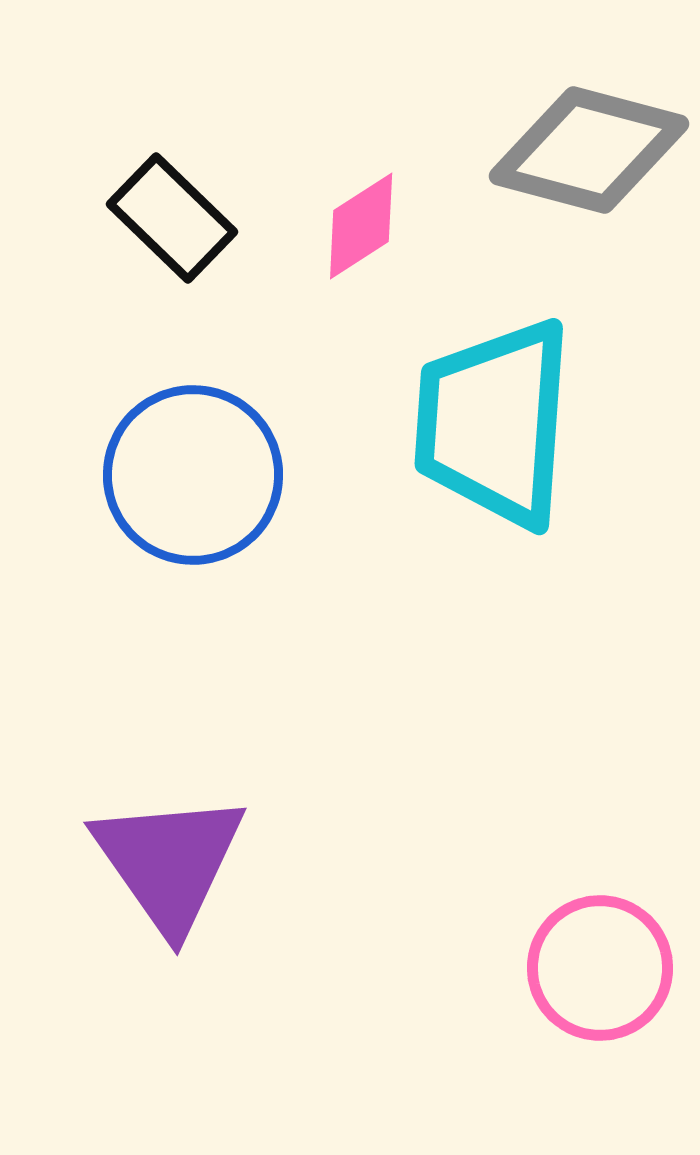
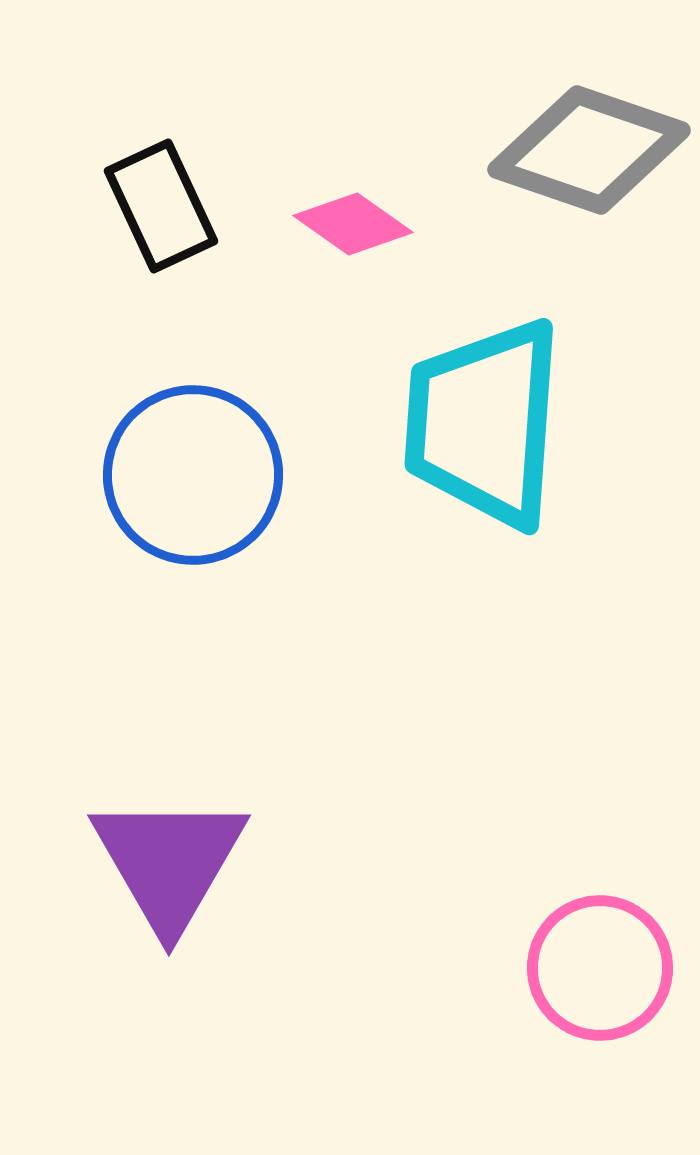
gray diamond: rotated 4 degrees clockwise
black rectangle: moved 11 px left, 12 px up; rotated 21 degrees clockwise
pink diamond: moved 8 px left, 2 px up; rotated 68 degrees clockwise
cyan trapezoid: moved 10 px left
purple triangle: rotated 5 degrees clockwise
